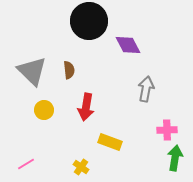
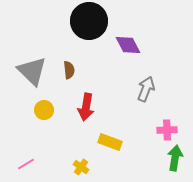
gray arrow: rotated 10 degrees clockwise
